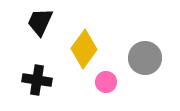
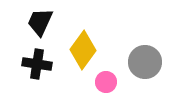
yellow diamond: moved 1 px left, 1 px down
gray circle: moved 4 px down
black cross: moved 16 px up
